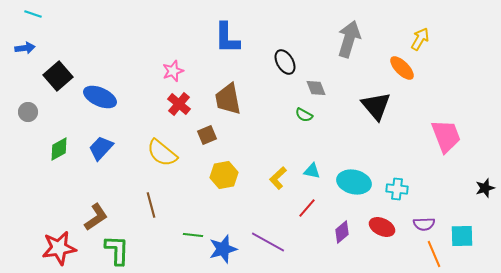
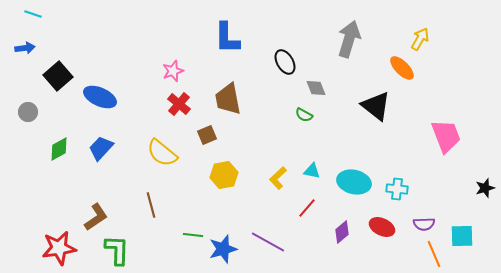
black triangle: rotated 12 degrees counterclockwise
